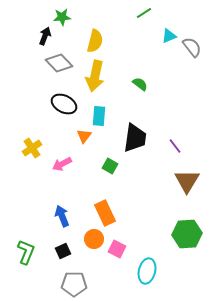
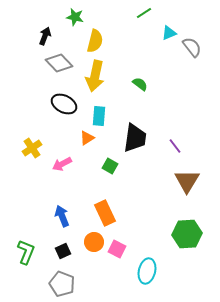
green star: moved 13 px right; rotated 18 degrees clockwise
cyan triangle: moved 3 px up
orange triangle: moved 3 px right, 2 px down; rotated 21 degrees clockwise
orange circle: moved 3 px down
gray pentagon: moved 12 px left; rotated 20 degrees clockwise
